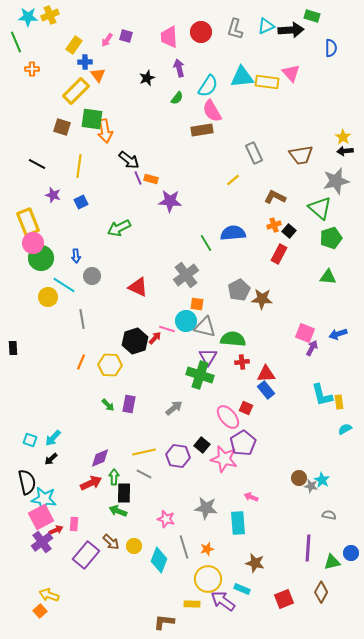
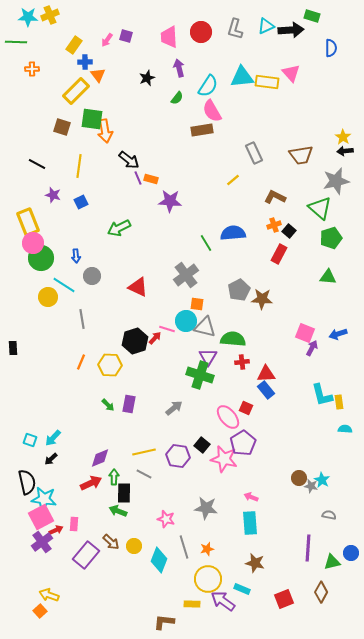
green line at (16, 42): rotated 65 degrees counterclockwise
cyan semicircle at (345, 429): rotated 32 degrees clockwise
cyan rectangle at (238, 523): moved 12 px right
